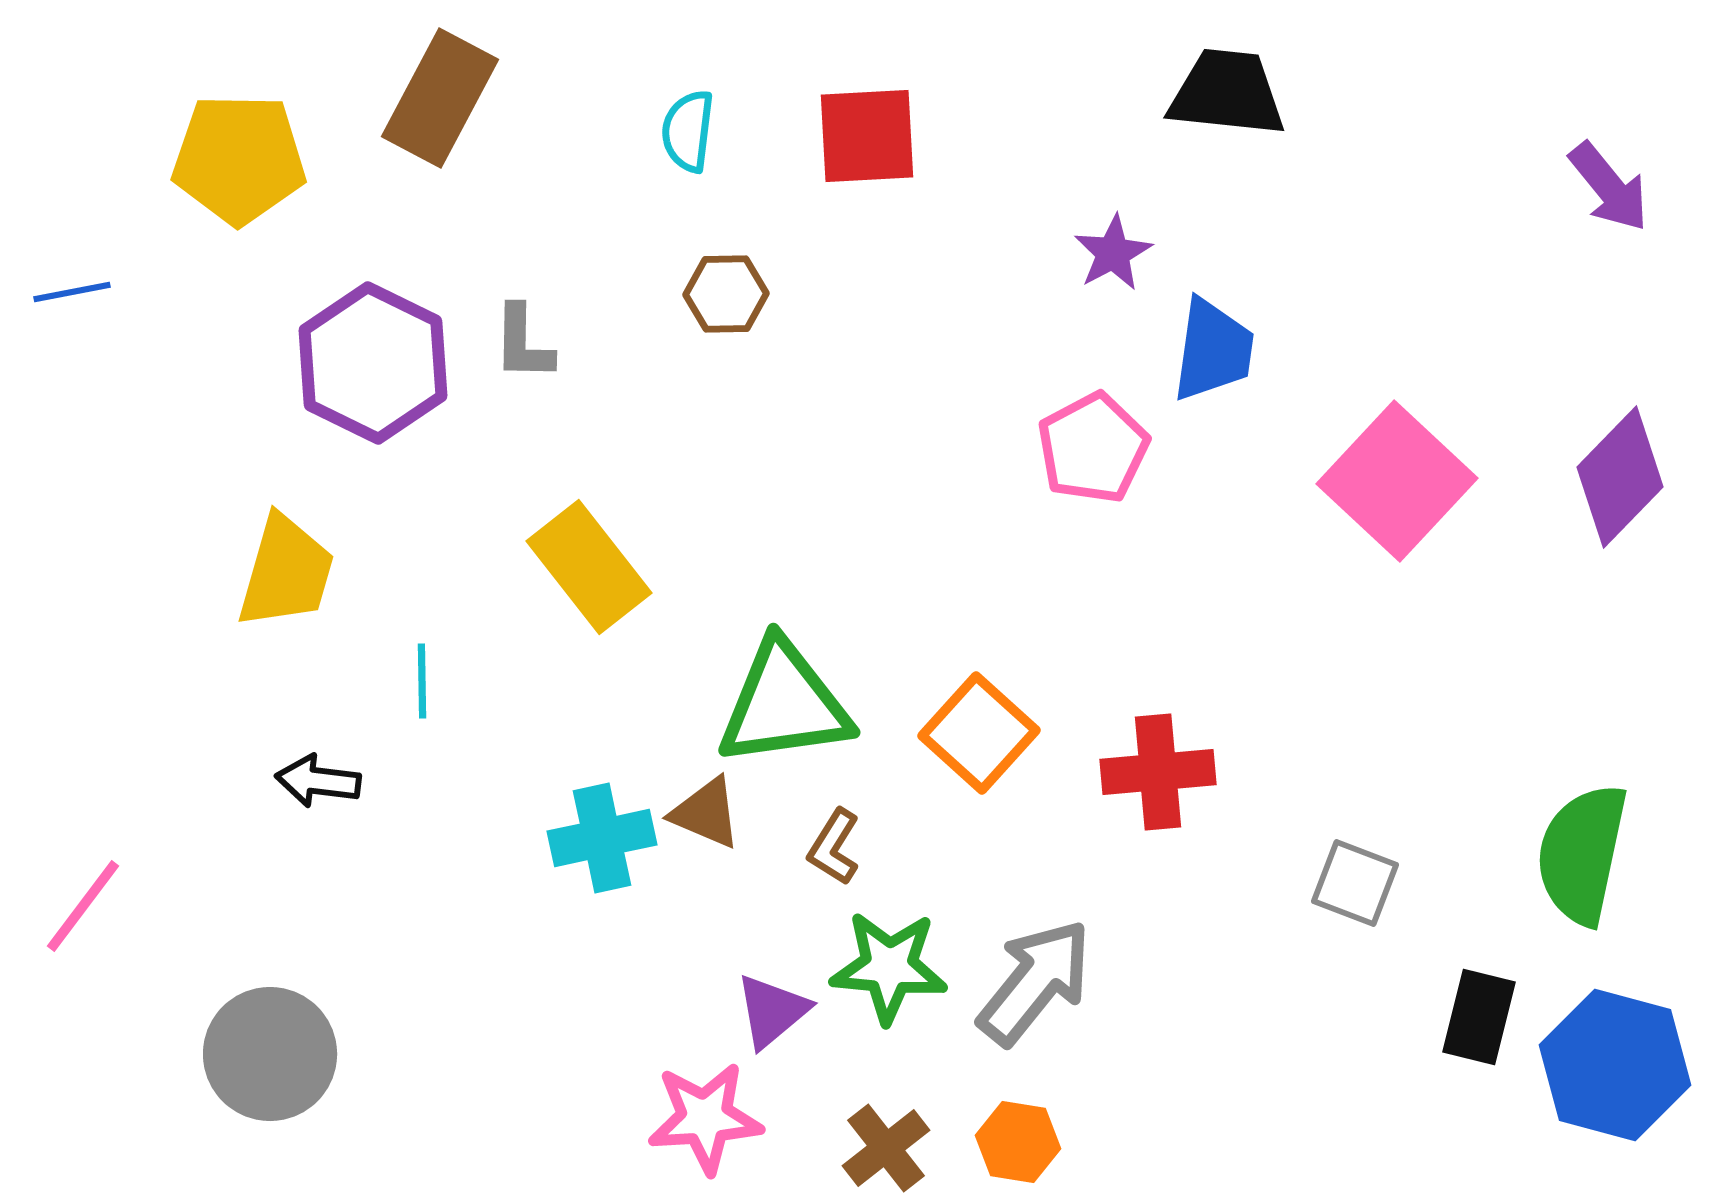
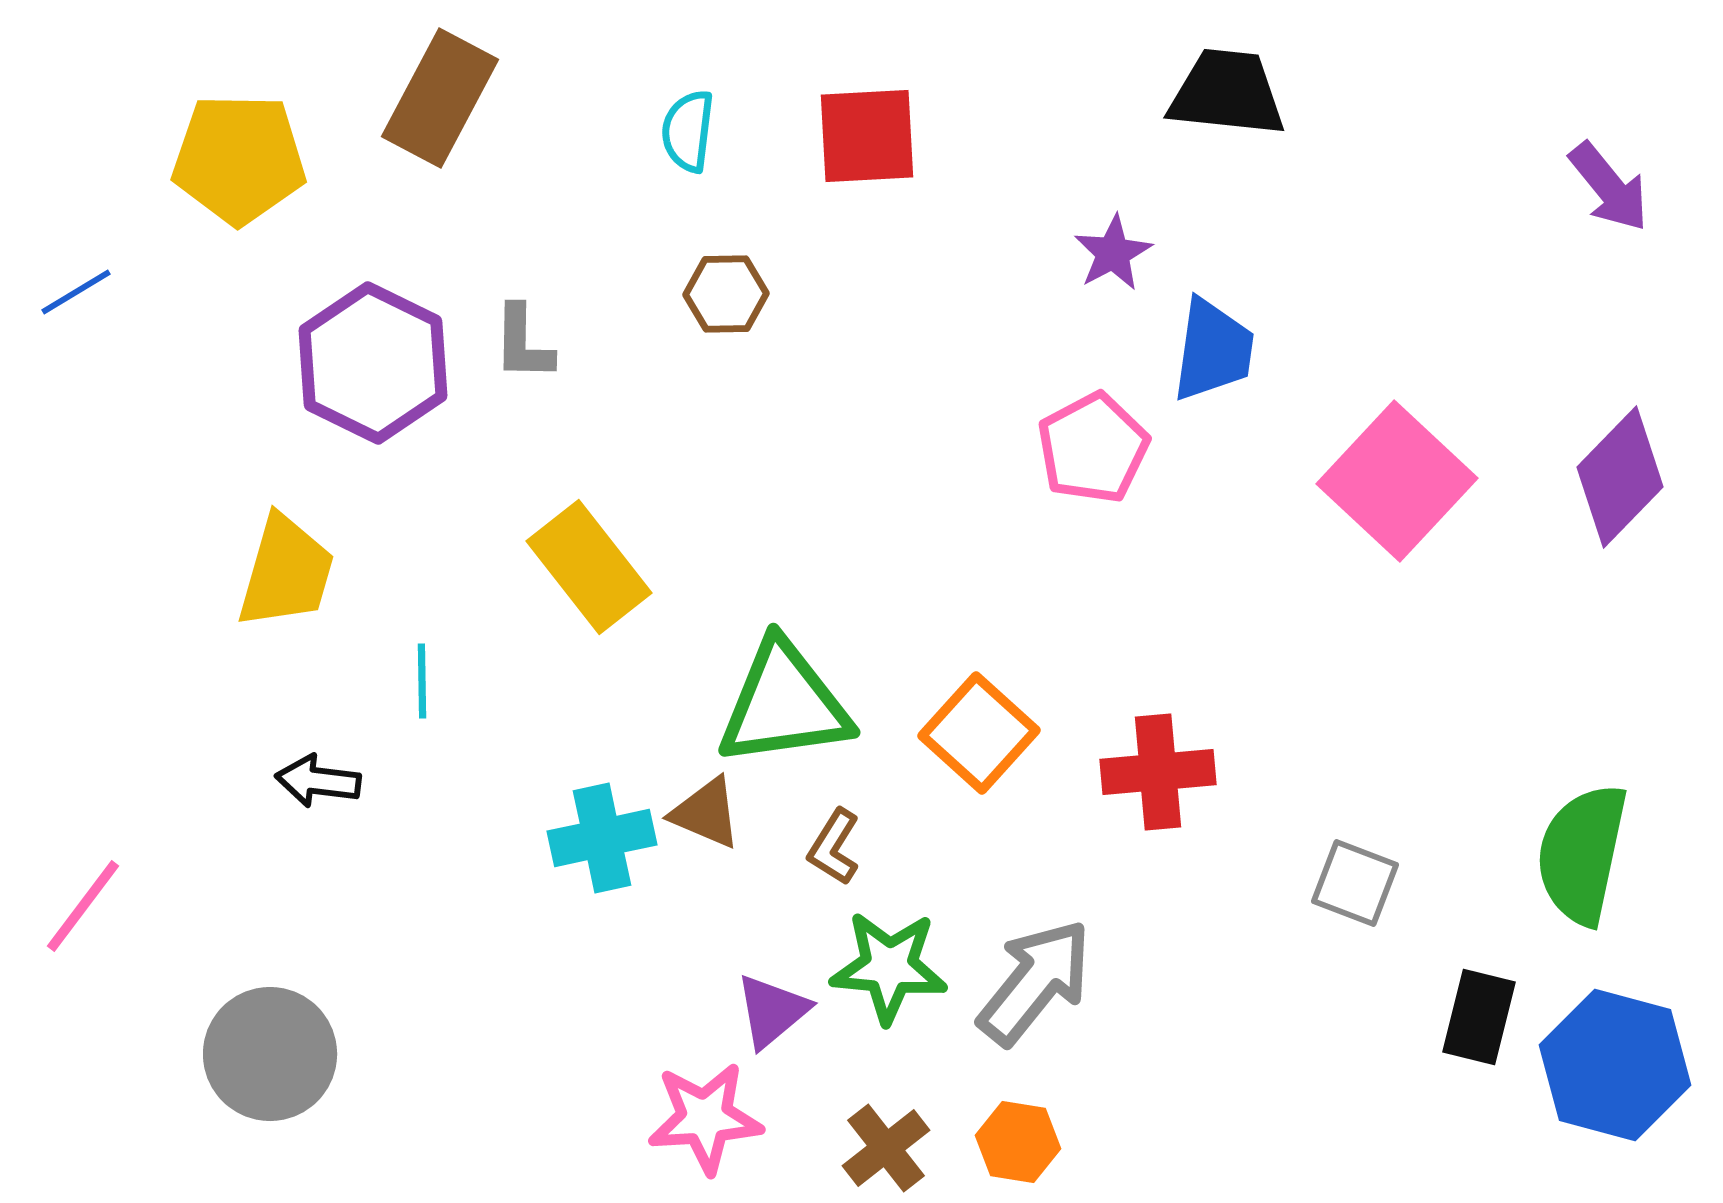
blue line: moved 4 px right; rotated 20 degrees counterclockwise
